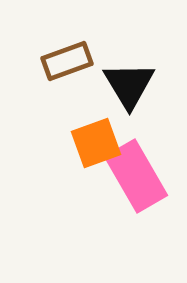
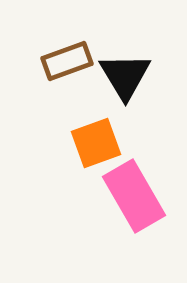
black triangle: moved 4 px left, 9 px up
pink rectangle: moved 2 px left, 20 px down
